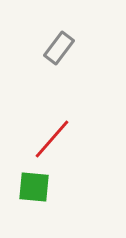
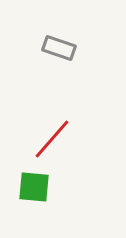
gray rectangle: rotated 72 degrees clockwise
